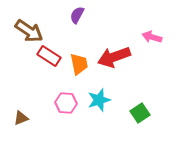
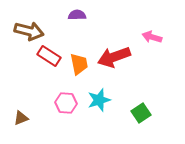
purple semicircle: rotated 60 degrees clockwise
brown arrow: rotated 20 degrees counterclockwise
green square: moved 1 px right
